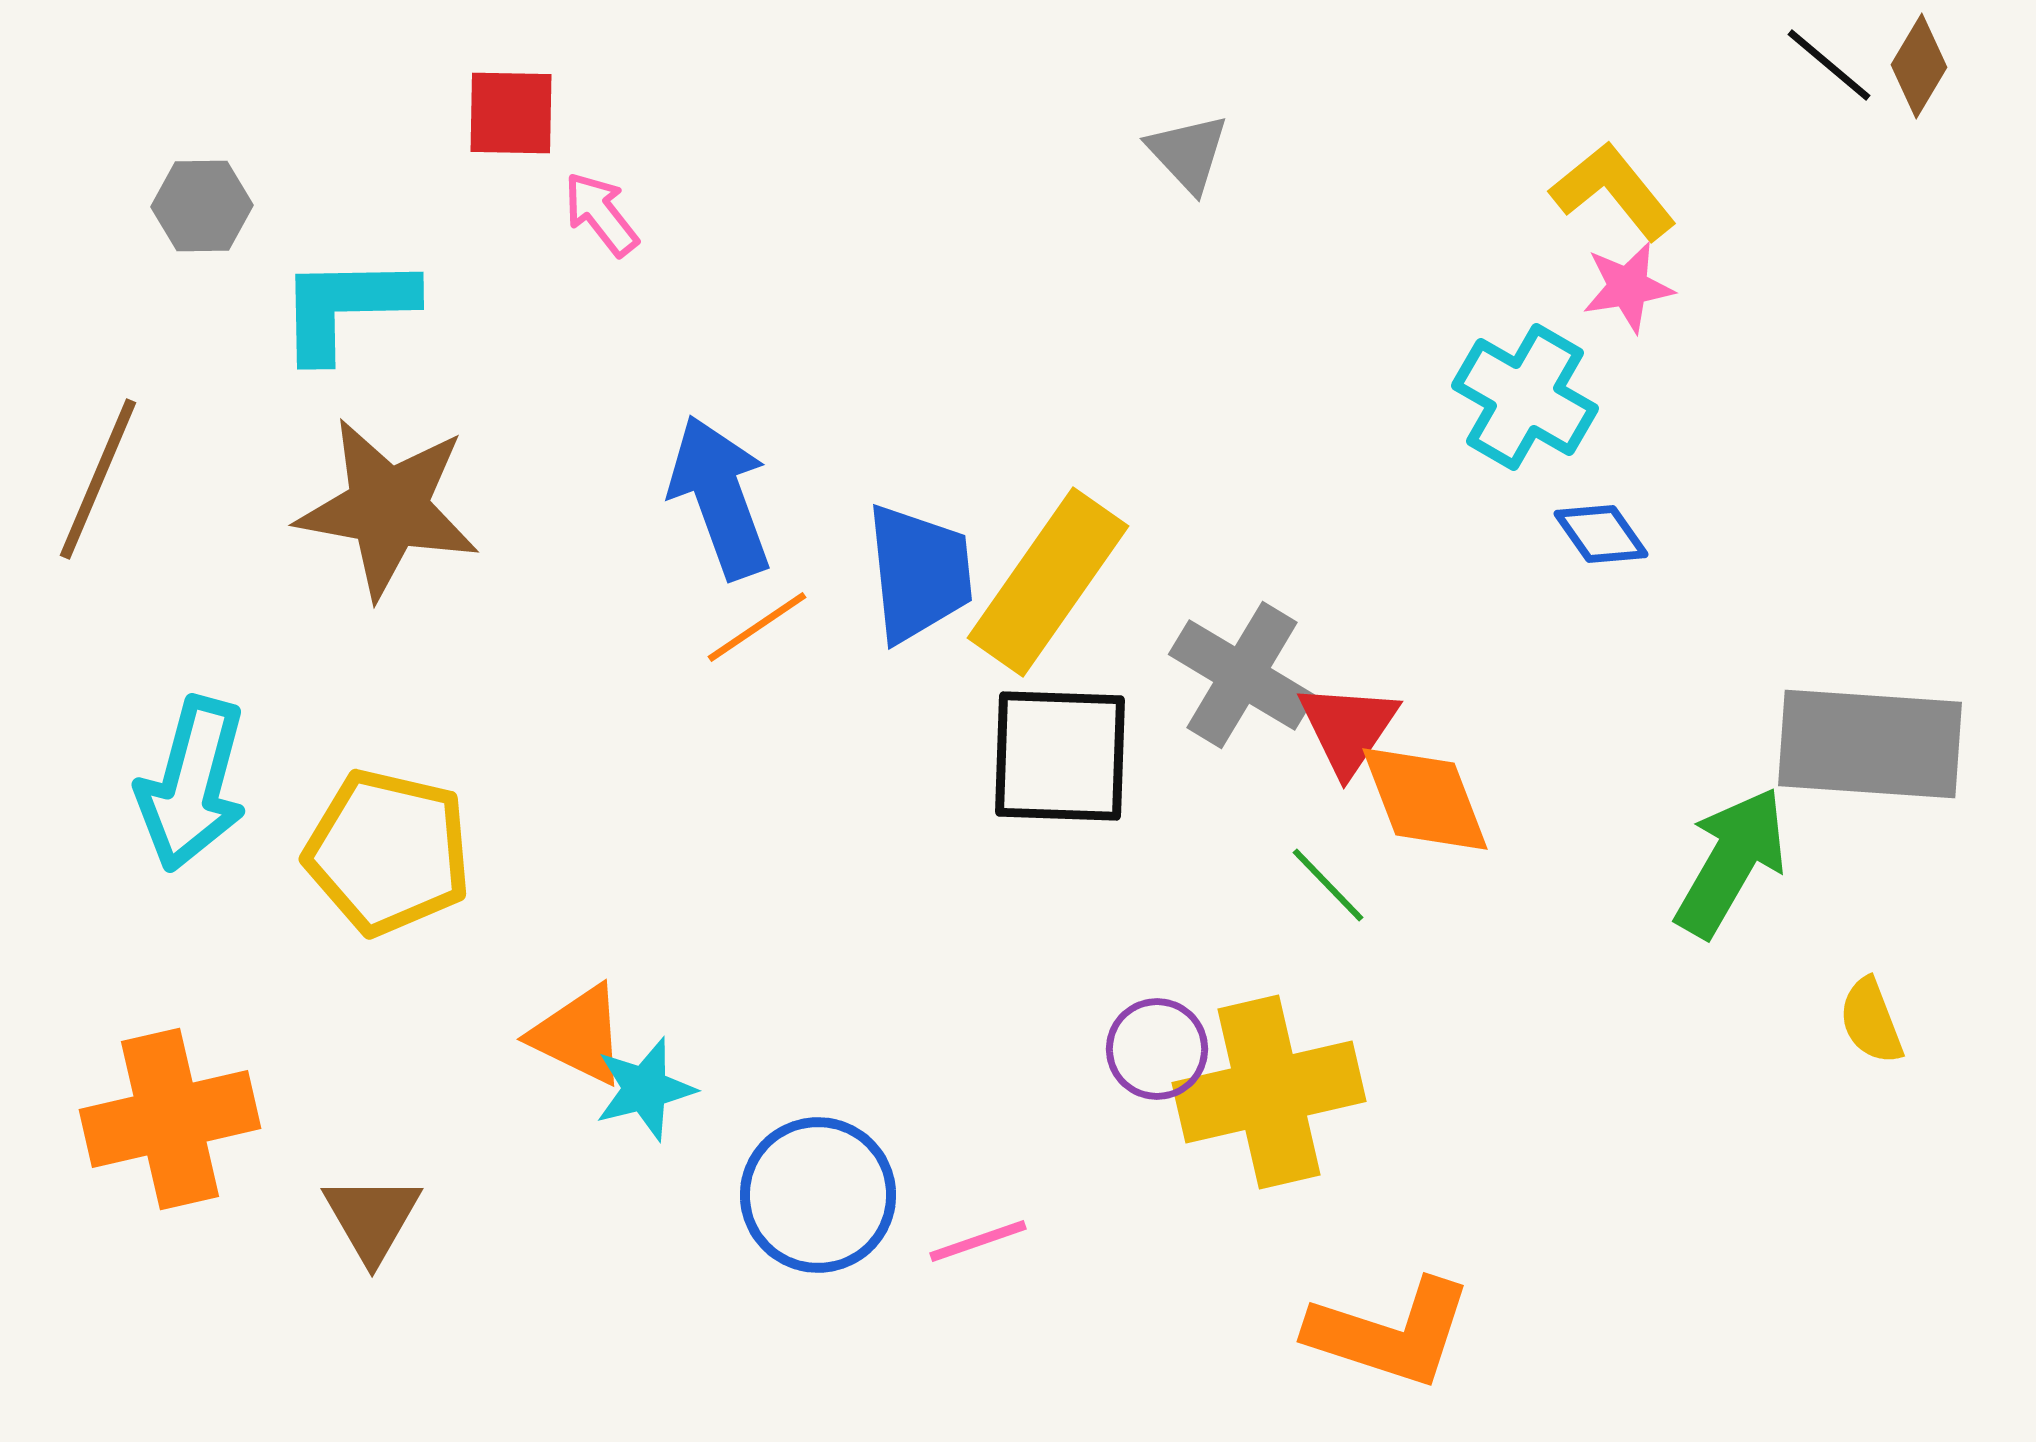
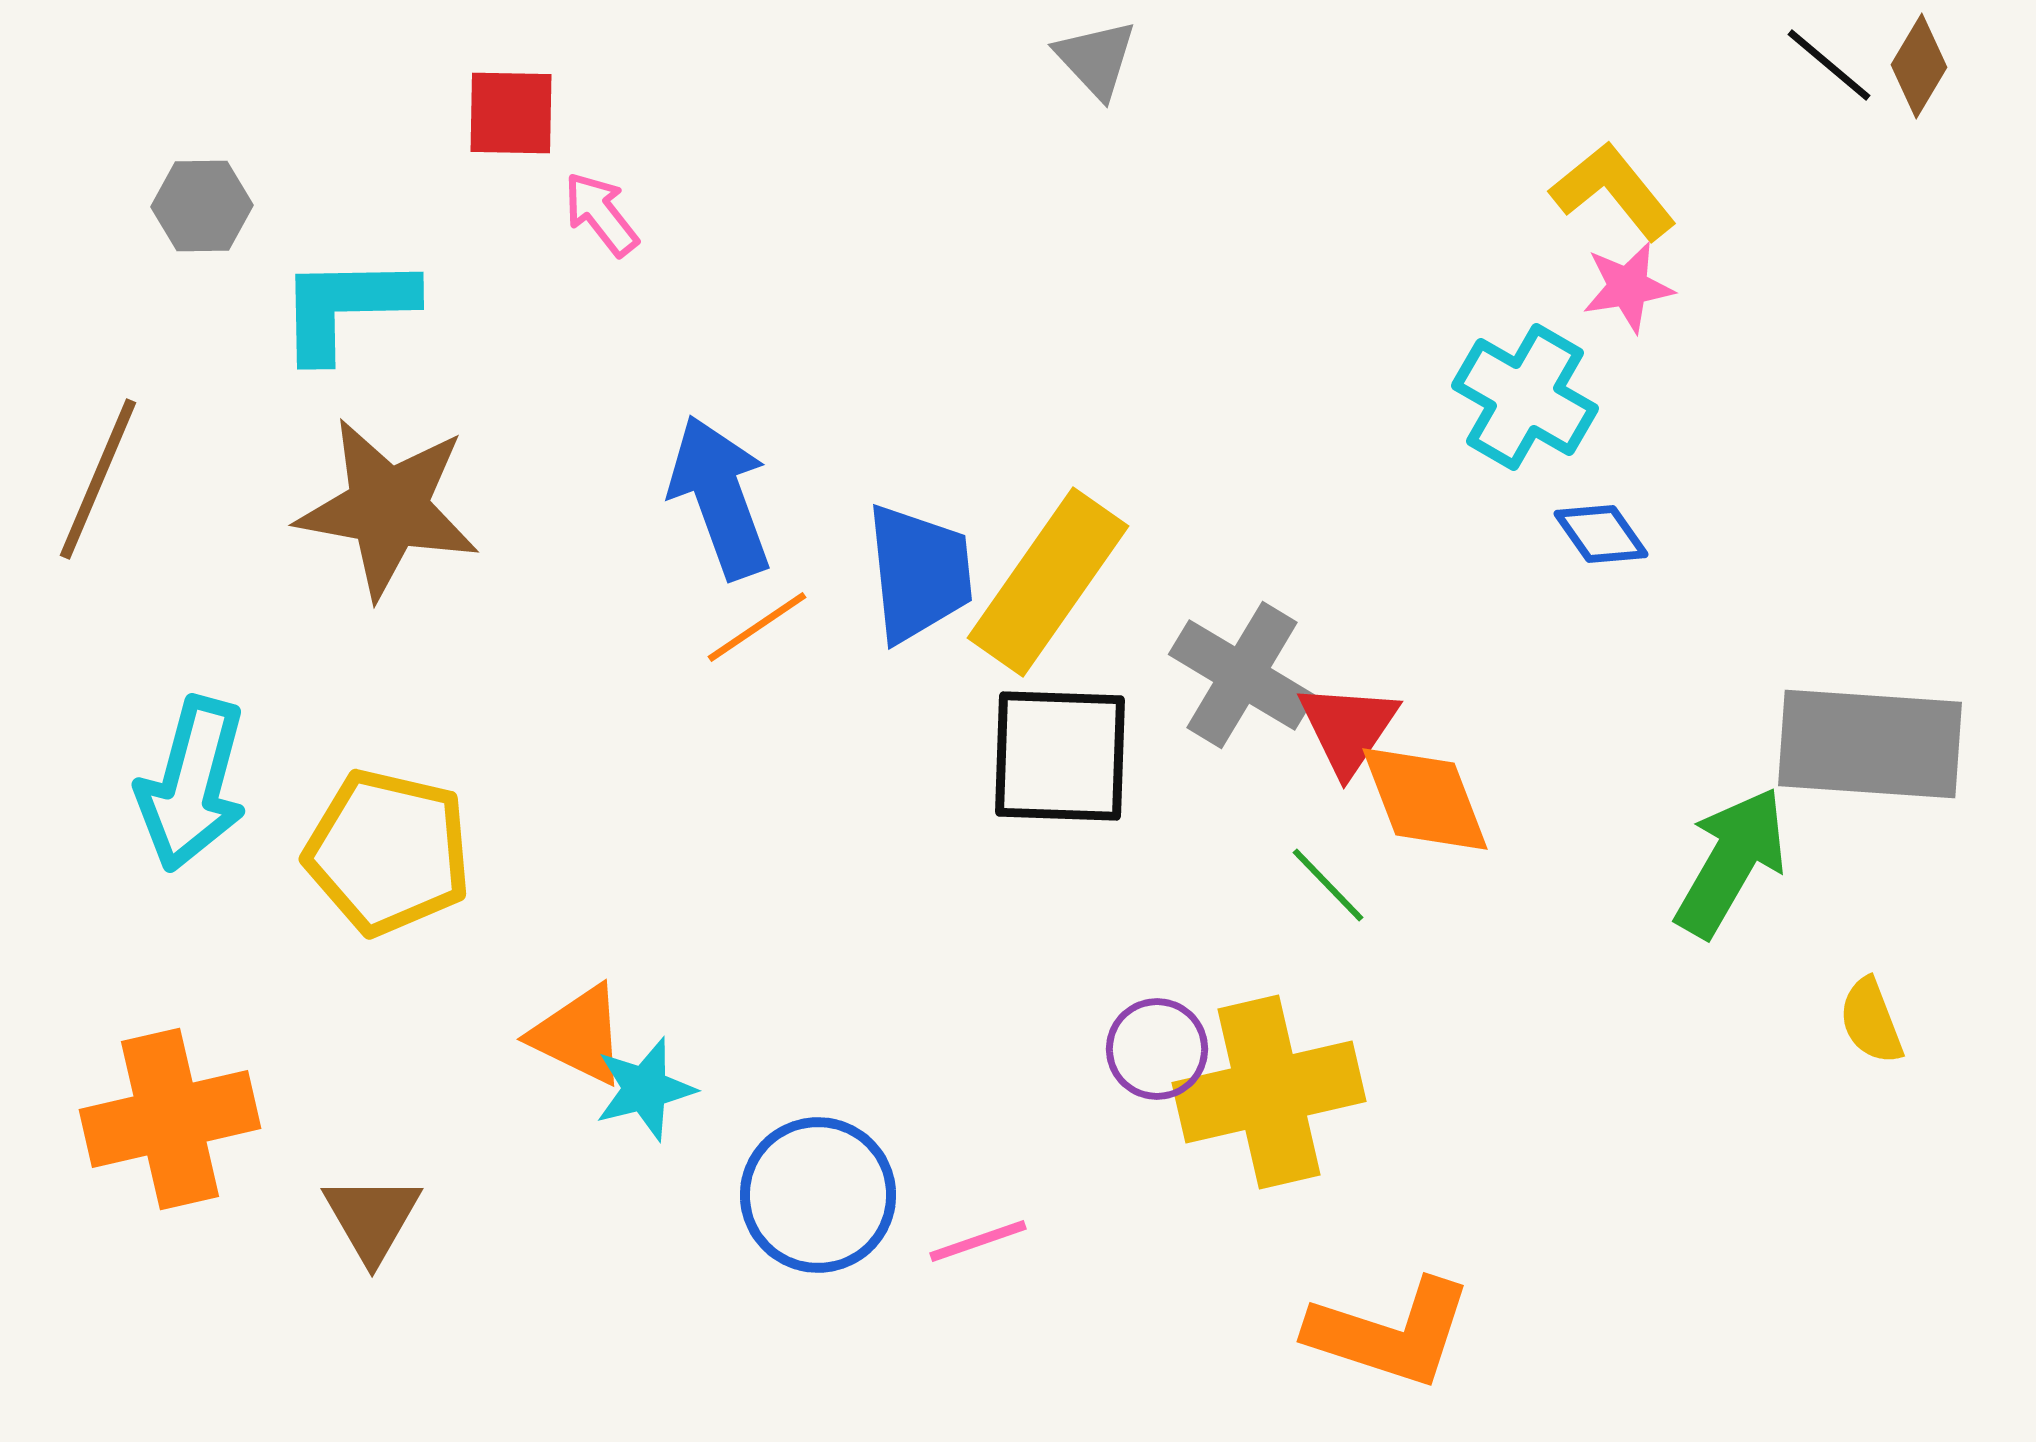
gray triangle: moved 92 px left, 94 px up
